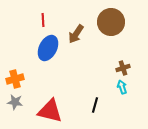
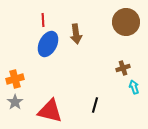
brown circle: moved 15 px right
brown arrow: rotated 42 degrees counterclockwise
blue ellipse: moved 4 px up
cyan arrow: moved 12 px right
gray star: rotated 28 degrees clockwise
